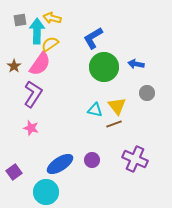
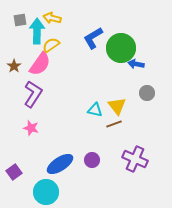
yellow semicircle: moved 1 px right, 1 px down
green circle: moved 17 px right, 19 px up
